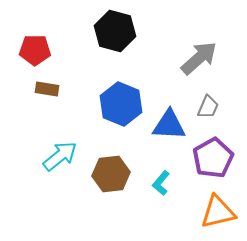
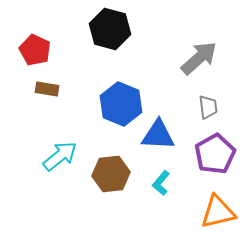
black hexagon: moved 5 px left, 2 px up
red pentagon: rotated 24 degrees clockwise
gray trapezoid: rotated 30 degrees counterclockwise
blue triangle: moved 11 px left, 10 px down
purple pentagon: moved 2 px right, 4 px up
